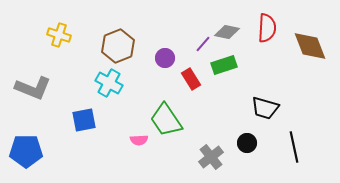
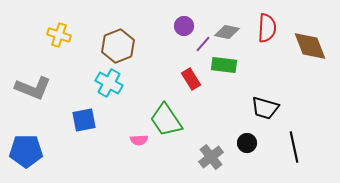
purple circle: moved 19 px right, 32 px up
green rectangle: rotated 25 degrees clockwise
